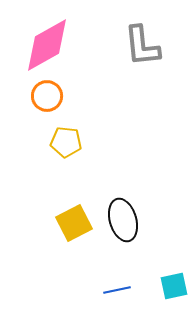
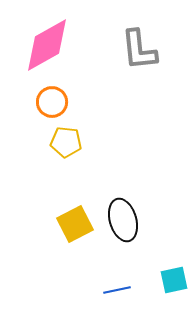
gray L-shape: moved 3 px left, 4 px down
orange circle: moved 5 px right, 6 px down
yellow square: moved 1 px right, 1 px down
cyan square: moved 6 px up
